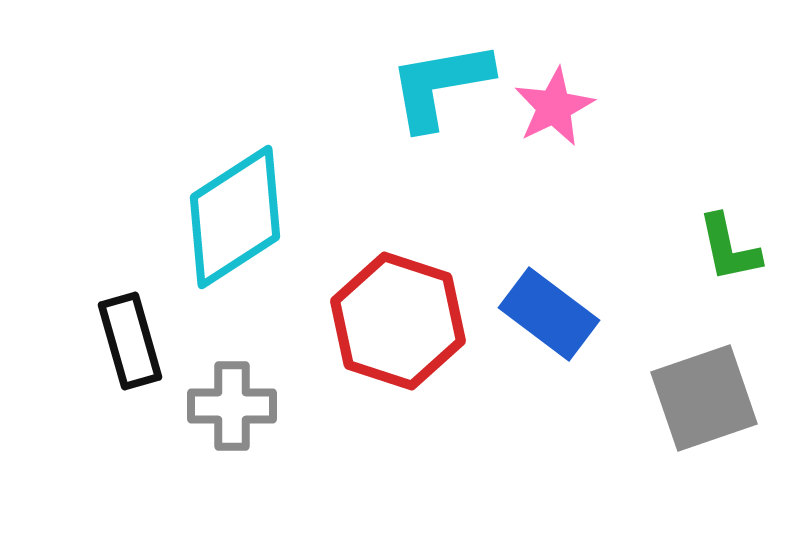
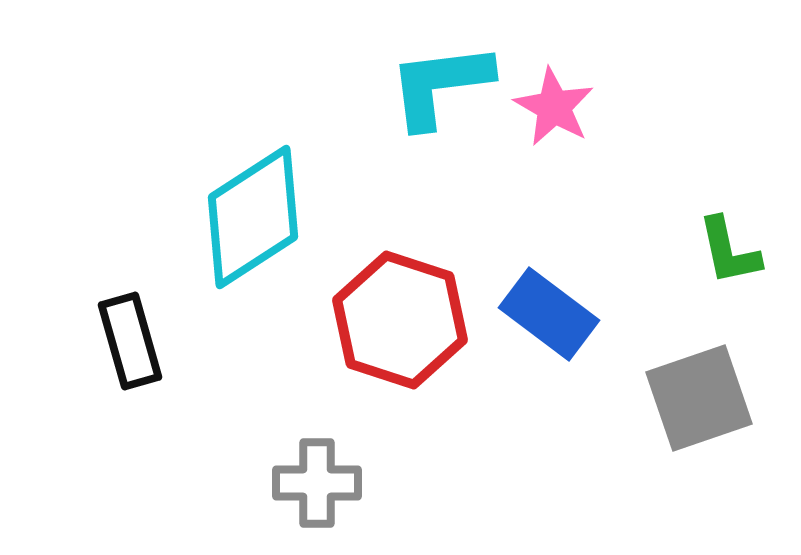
cyan L-shape: rotated 3 degrees clockwise
pink star: rotated 16 degrees counterclockwise
cyan diamond: moved 18 px right
green L-shape: moved 3 px down
red hexagon: moved 2 px right, 1 px up
gray square: moved 5 px left
gray cross: moved 85 px right, 77 px down
